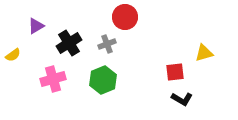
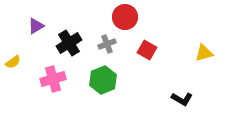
yellow semicircle: moved 7 px down
red square: moved 28 px left, 22 px up; rotated 36 degrees clockwise
